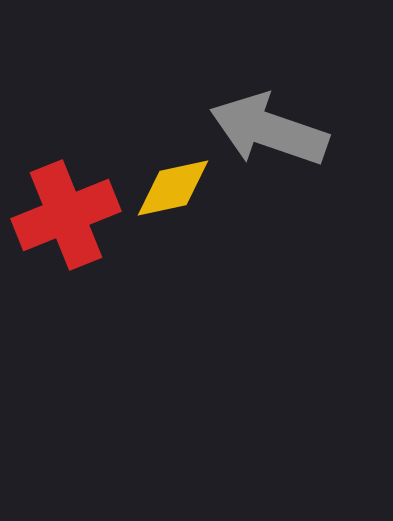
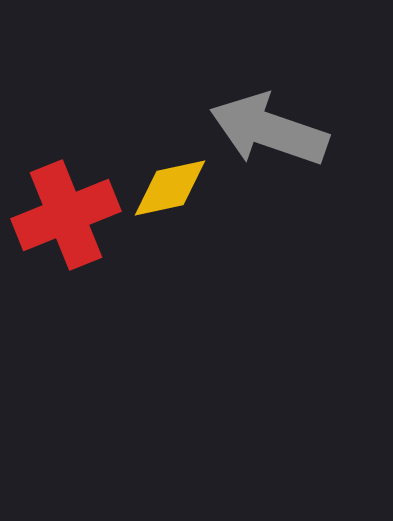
yellow diamond: moved 3 px left
